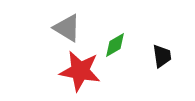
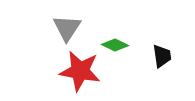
gray triangle: rotated 32 degrees clockwise
green diamond: rotated 56 degrees clockwise
